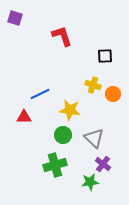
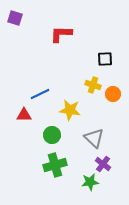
red L-shape: moved 1 px left, 2 px up; rotated 70 degrees counterclockwise
black square: moved 3 px down
red triangle: moved 2 px up
green circle: moved 11 px left
